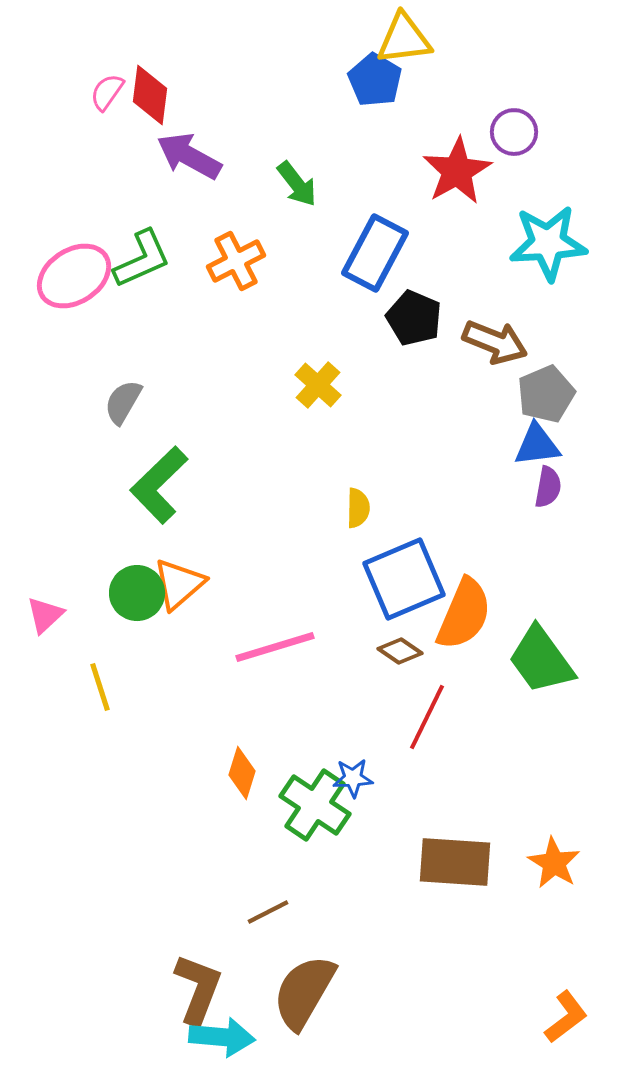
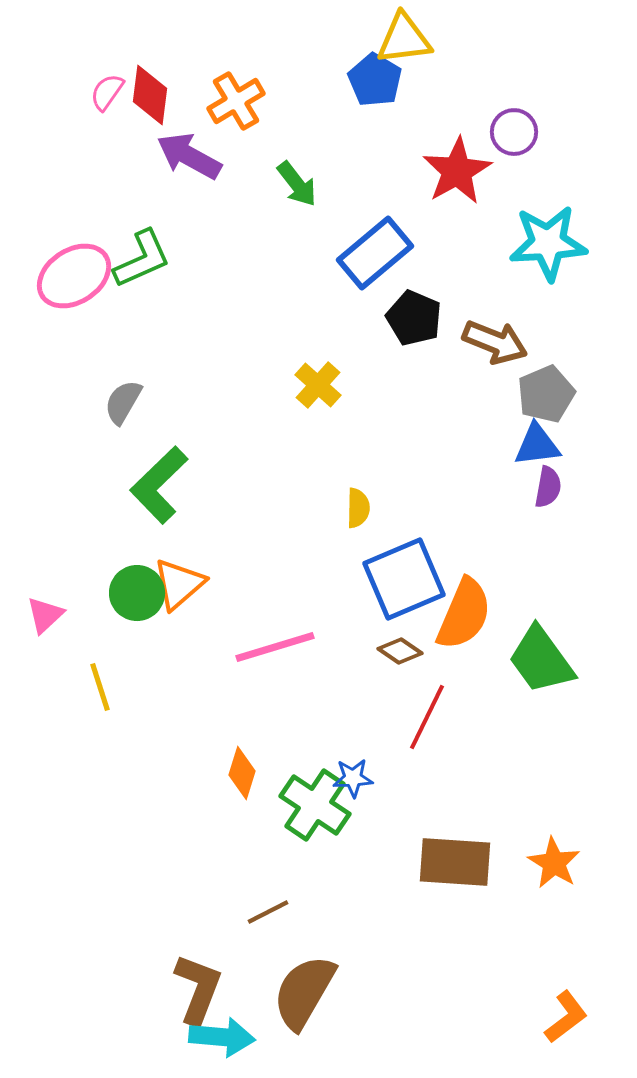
blue rectangle at (375, 253): rotated 22 degrees clockwise
orange cross at (236, 261): moved 160 px up; rotated 4 degrees counterclockwise
